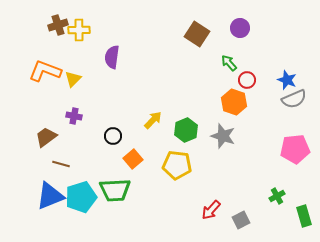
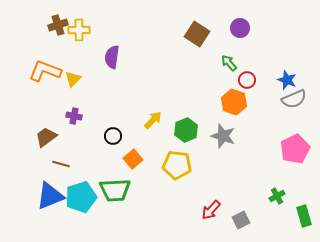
pink pentagon: rotated 20 degrees counterclockwise
